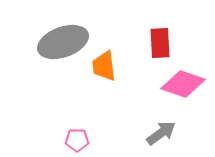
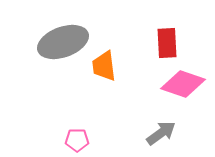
red rectangle: moved 7 px right
